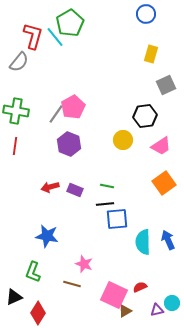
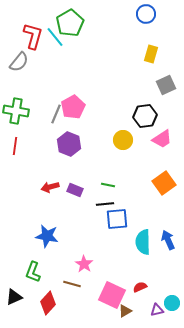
gray line: rotated 12 degrees counterclockwise
pink trapezoid: moved 1 px right, 7 px up
green line: moved 1 px right, 1 px up
pink star: rotated 12 degrees clockwise
pink square: moved 2 px left
red diamond: moved 10 px right, 10 px up; rotated 10 degrees clockwise
